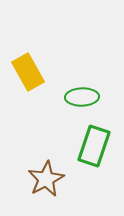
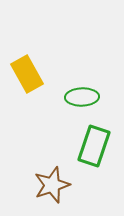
yellow rectangle: moved 1 px left, 2 px down
brown star: moved 6 px right, 6 px down; rotated 9 degrees clockwise
